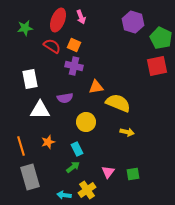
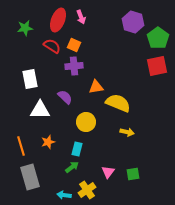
green pentagon: moved 3 px left; rotated 10 degrees clockwise
purple cross: rotated 18 degrees counterclockwise
purple semicircle: moved 1 px up; rotated 126 degrees counterclockwise
cyan rectangle: rotated 40 degrees clockwise
green arrow: moved 1 px left
